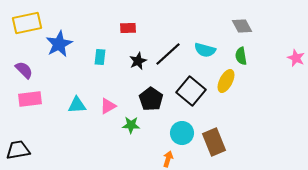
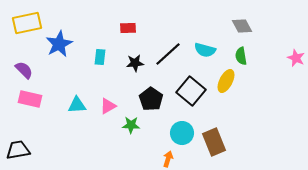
black star: moved 3 px left, 2 px down; rotated 18 degrees clockwise
pink rectangle: rotated 20 degrees clockwise
